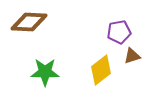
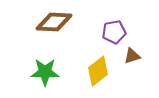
brown diamond: moved 25 px right
purple pentagon: moved 5 px left
yellow diamond: moved 3 px left, 1 px down
